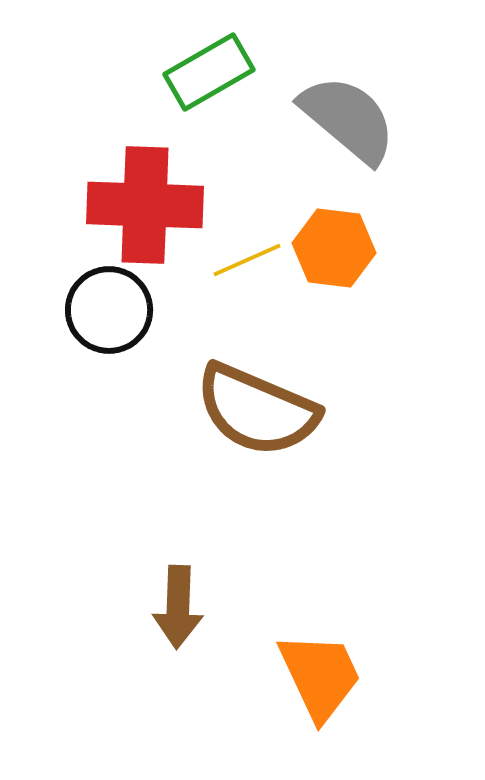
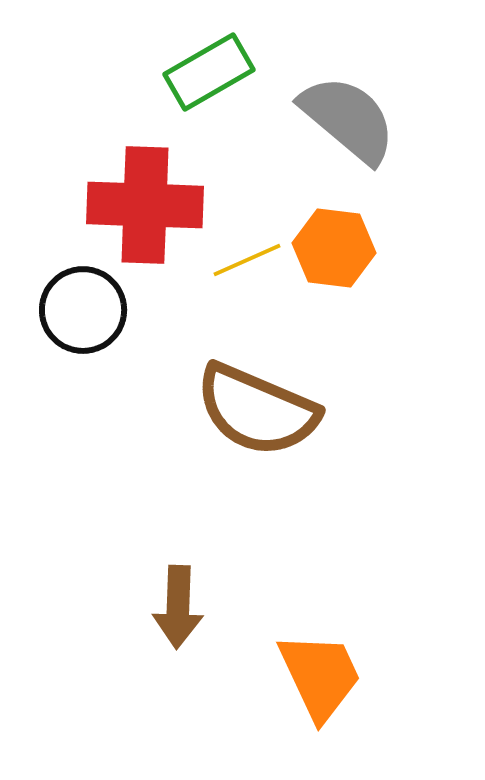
black circle: moved 26 px left
